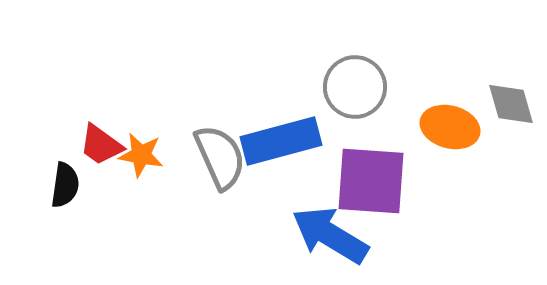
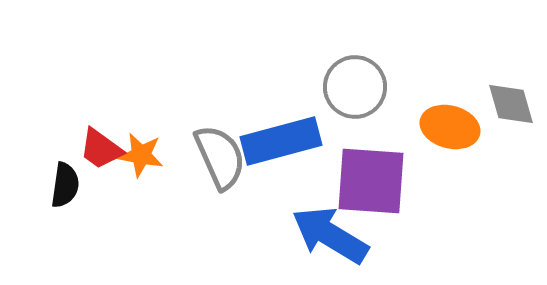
red trapezoid: moved 4 px down
